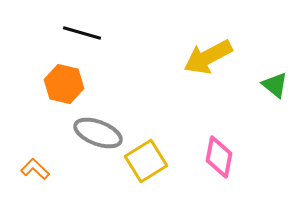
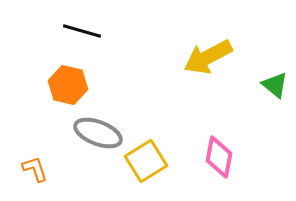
black line: moved 2 px up
orange hexagon: moved 4 px right, 1 px down
orange L-shape: rotated 28 degrees clockwise
